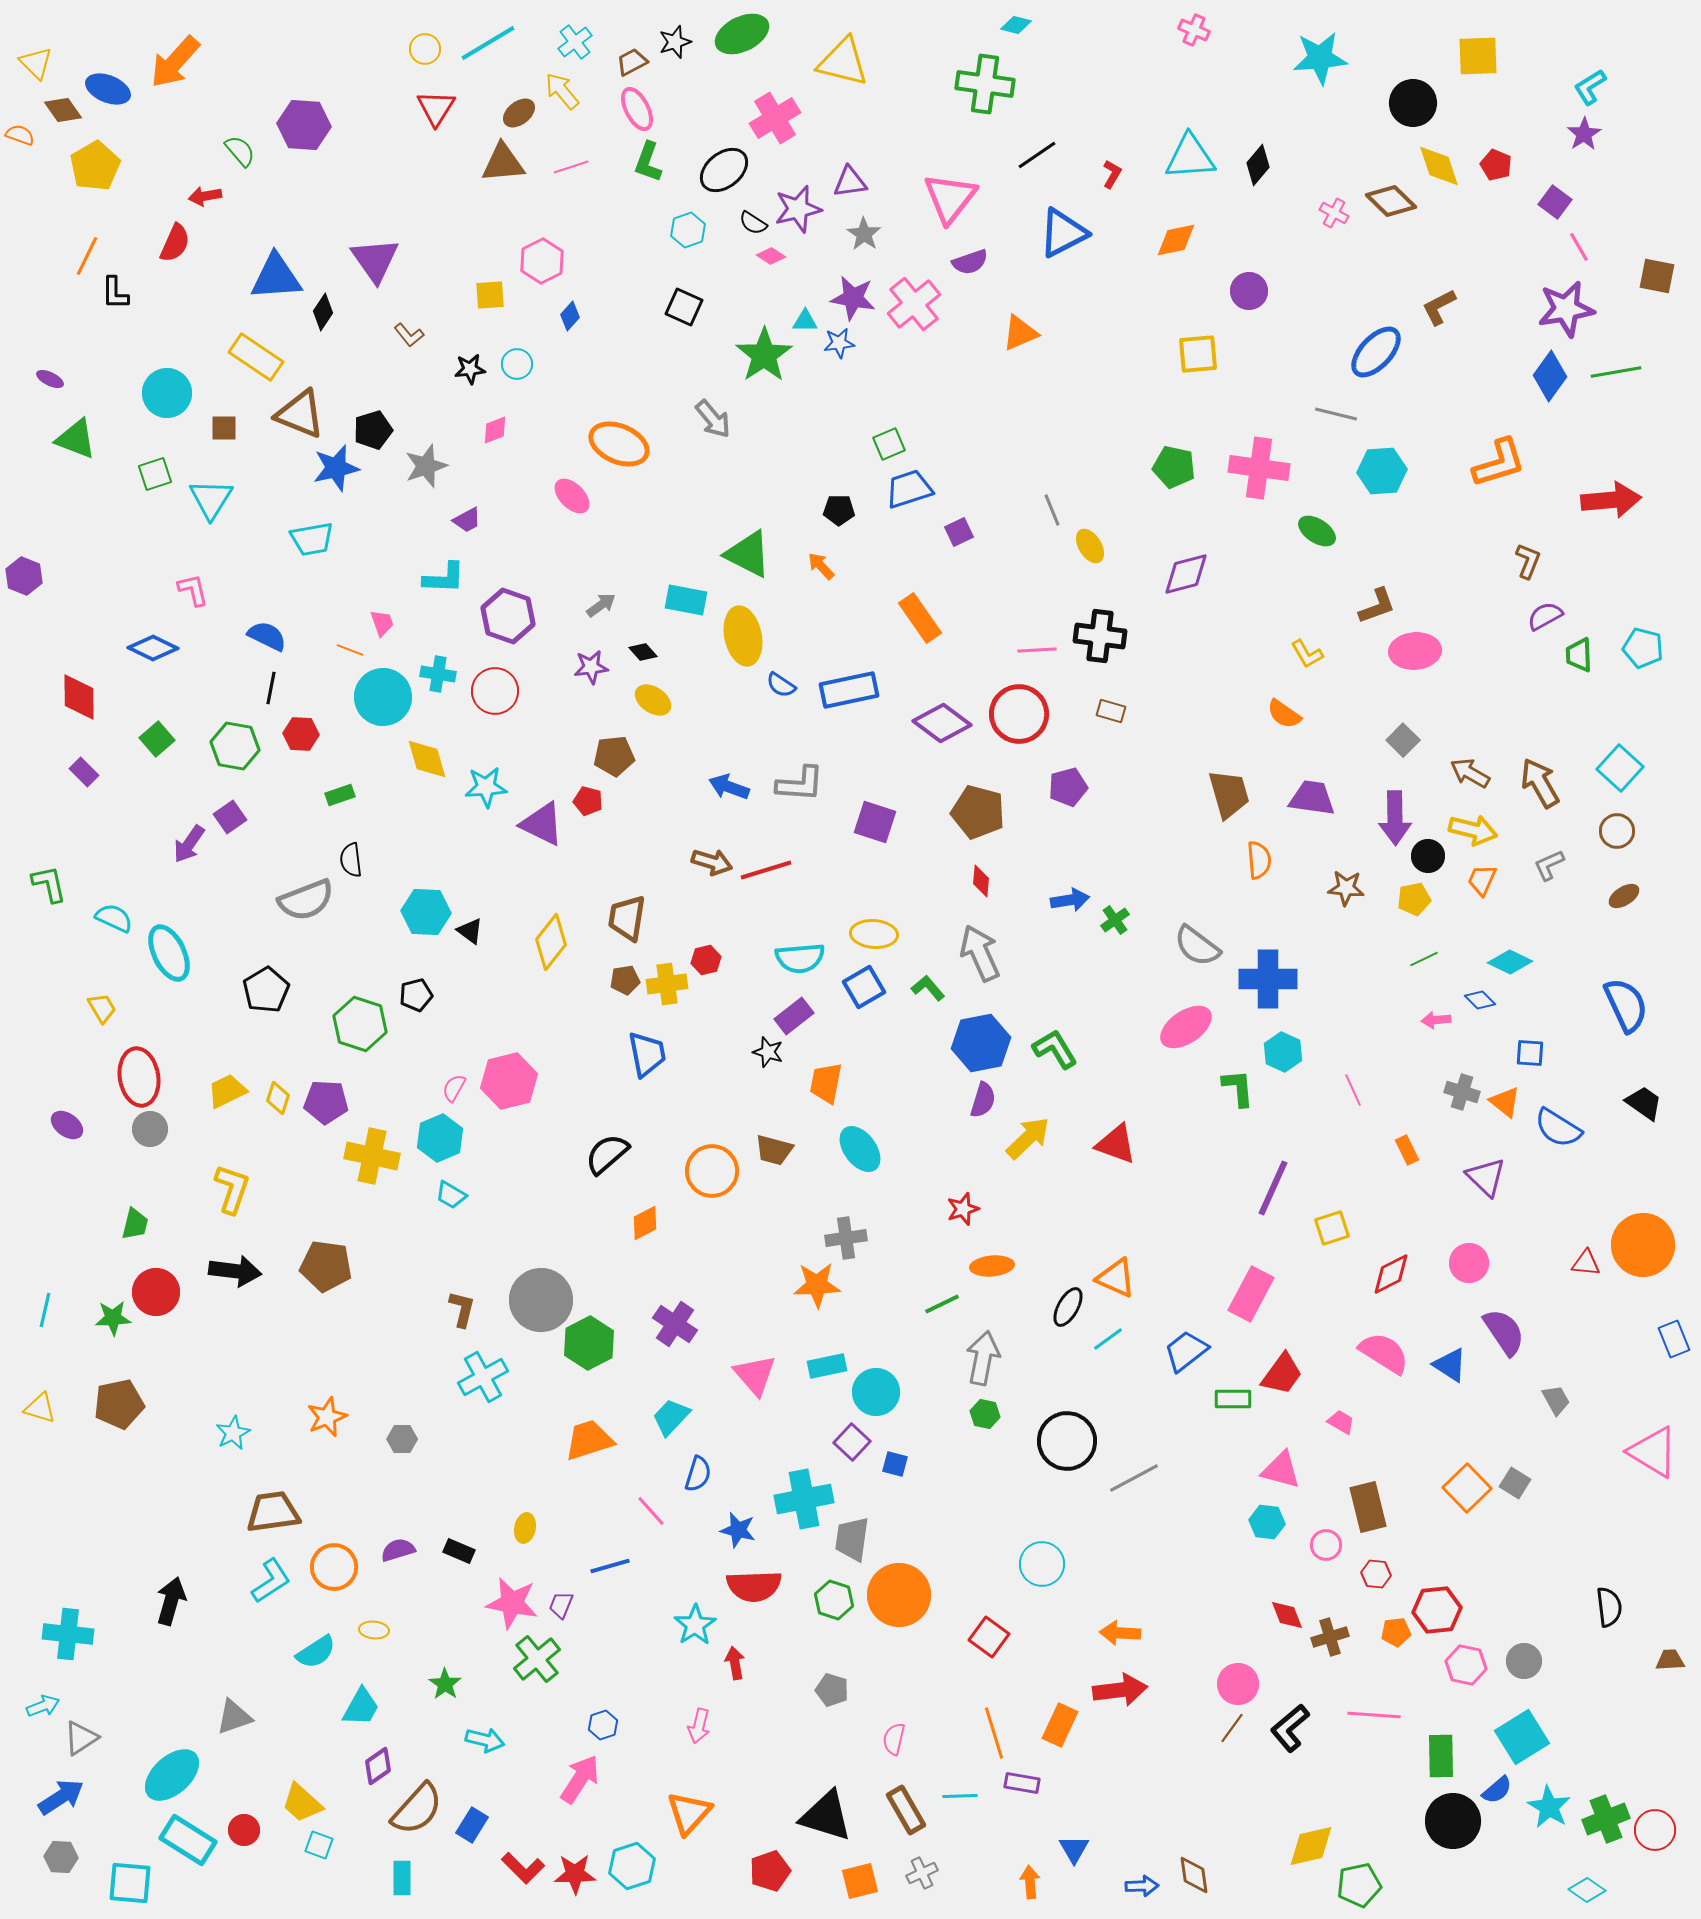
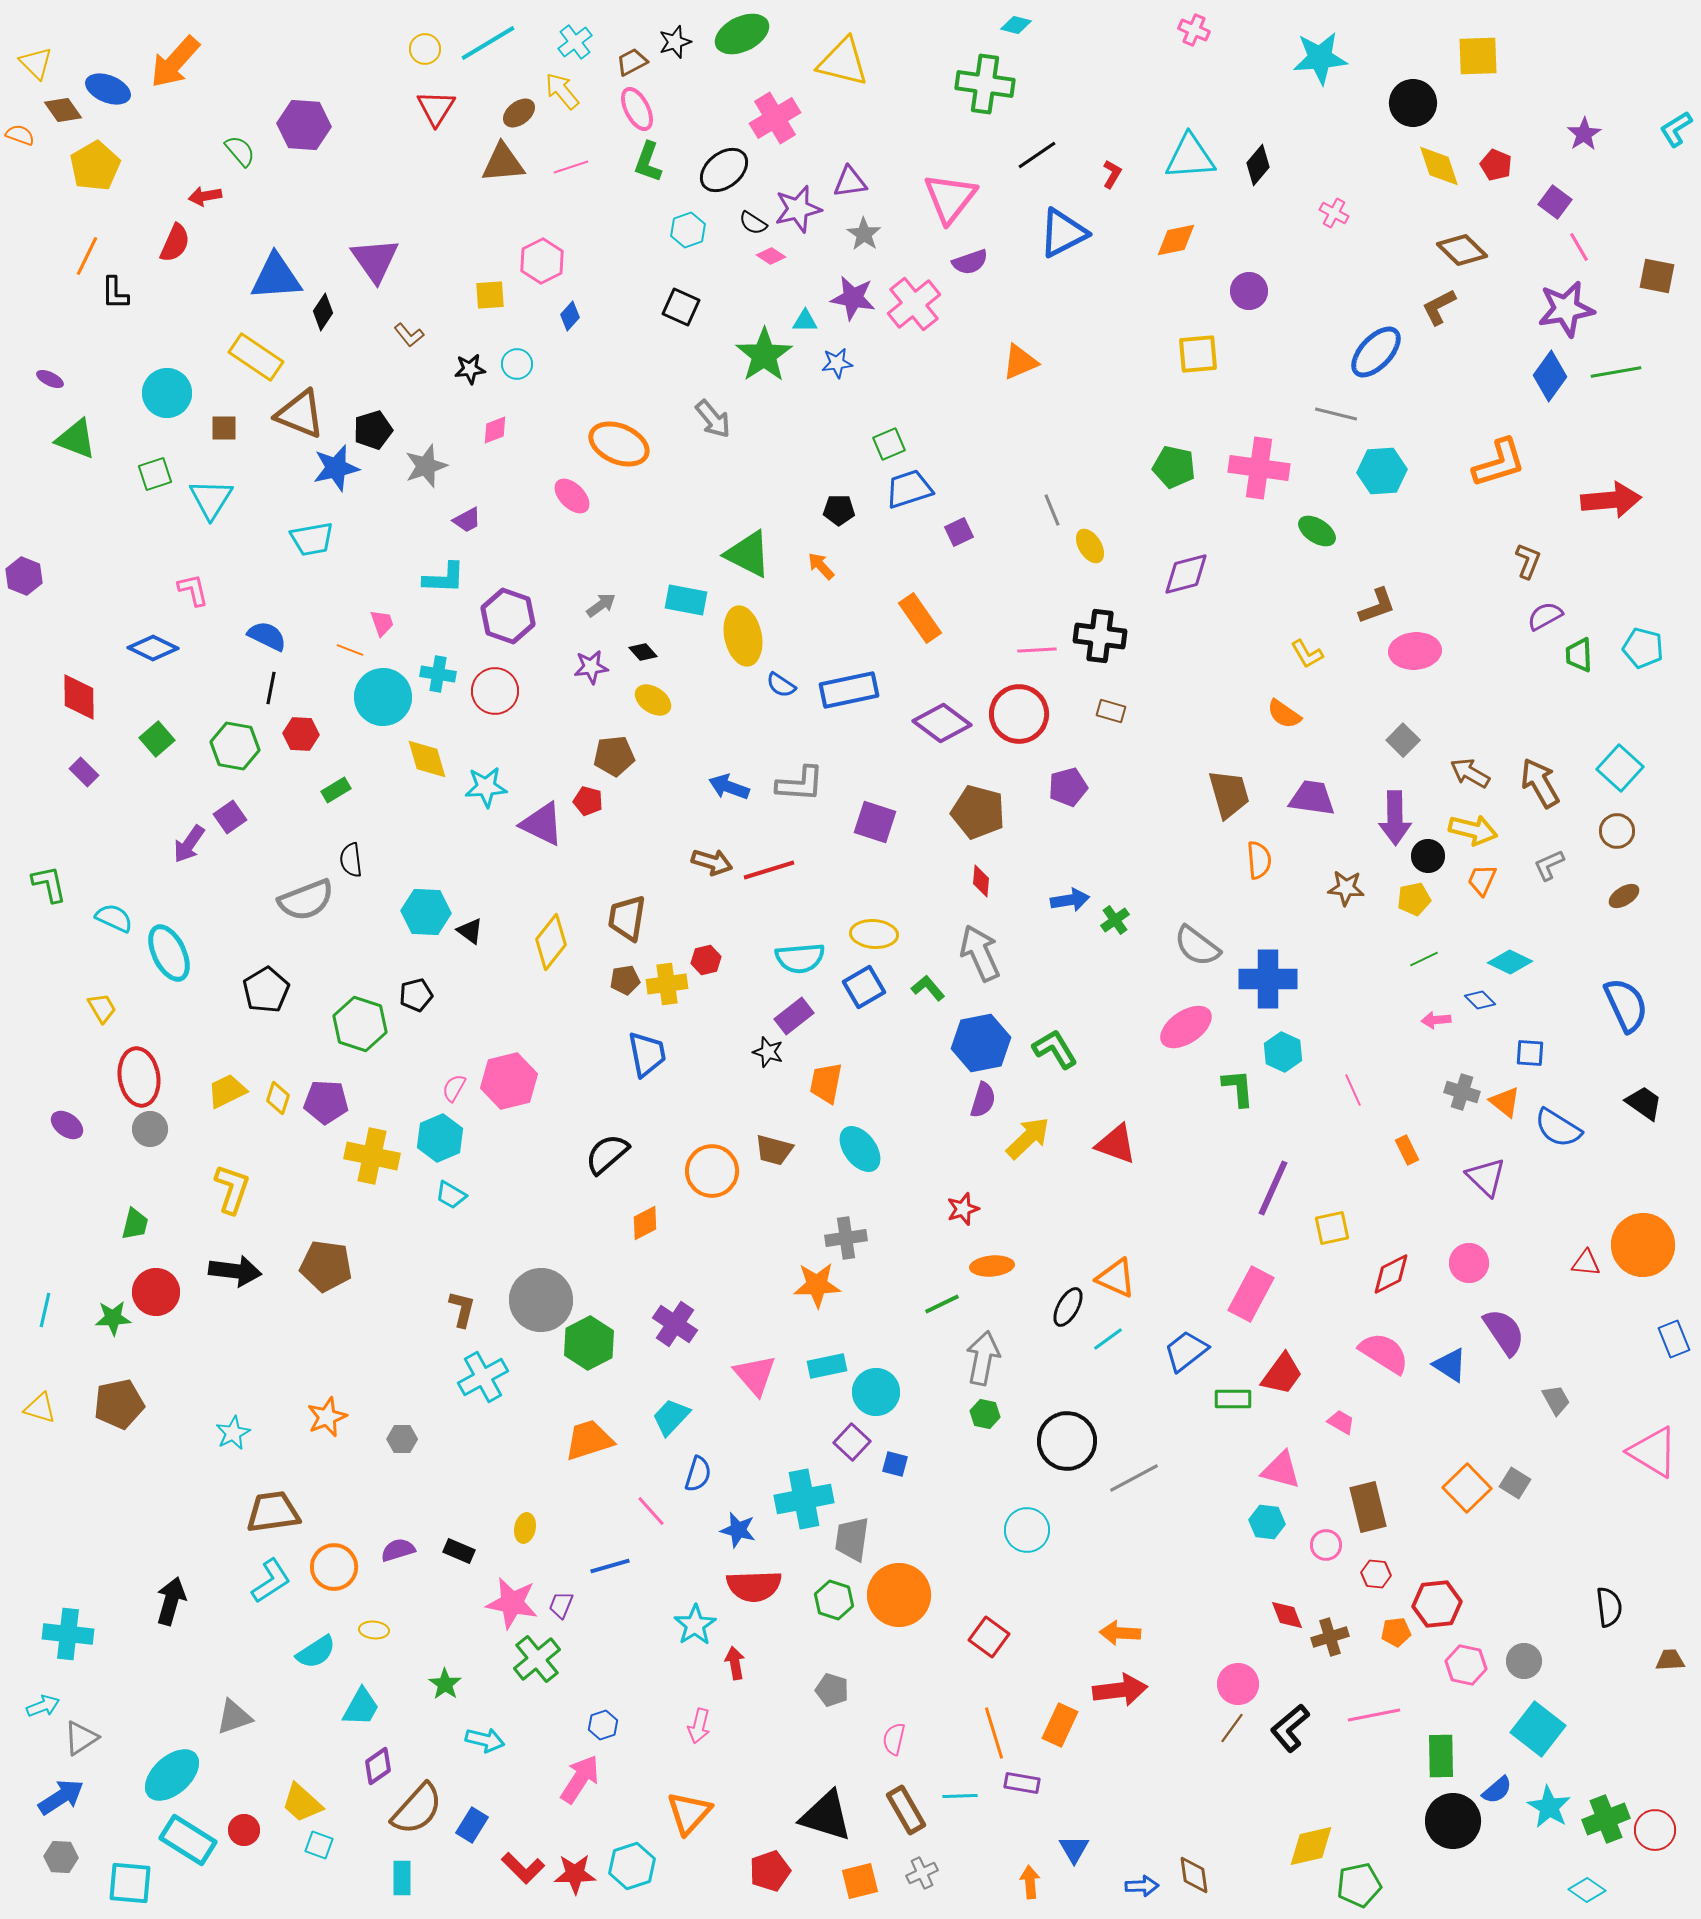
cyan L-shape at (1590, 87): moved 86 px right, 42 px down
brown diamond at (1391, 201): moved 71 px right, 49 px down
black square at (684, 307): moved 3 px left
orange triangle at (1020, 333): moved 29 px down
blue star at (839, 343): moved 2 px left, 20 px down
green rectangle at (340, 795): moved 4 px left, 5 px up; rotated 12 degrees counterclockwise
red line at (766, 870): moved 3 px right
yellow square at (1332, 1228): rotated 6 degrees clockwise
cyan circle at (1042, 1564): moved 15 px left, 34 px up
red hexagon at (1437, 1610): moved 6 px up
pink line at (1374, 1715): rotated 15 degrees counterclockwise
cyan square at (1522, 1737): moved 16 px right, 8 px up; rotated 20 degrees counterclockwise
